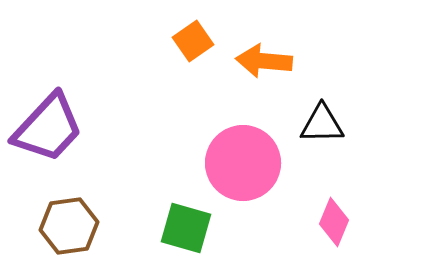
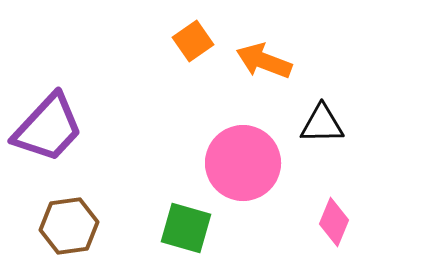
orange arrow: rotated 16 degrees clockwise
